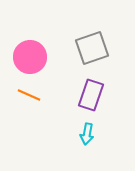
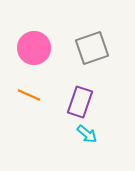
pink circle: moved 4 px right, 9 px up
purple rectangle: moved 11 px left, 7 px down
cyan arrow: rotated 60 degrees counterclockwise
